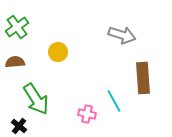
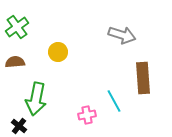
green arrow: rotated 44 degrees clockwise
pink cross: moved 1 px down; rotated 24 degrees counterclockwise
